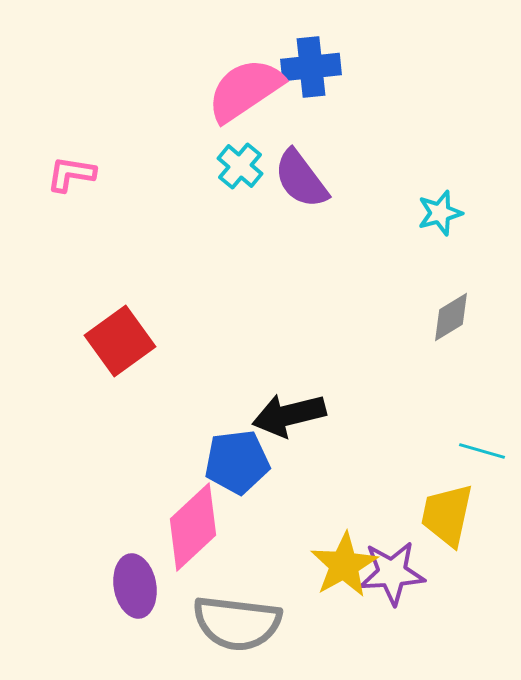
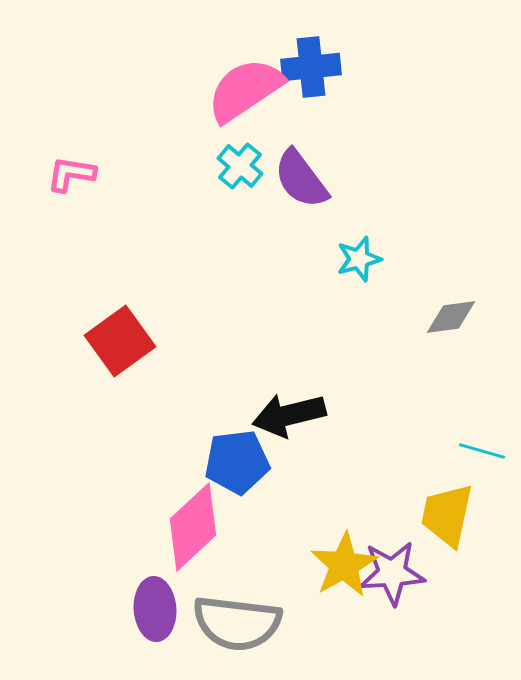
cyan star: moved 81 px left, 46 px down
gray diamond: rotated 24 degrees clockwise
purple ellipse: moved 20 px right, 23 px down; rotated 6 degrees clockwise
